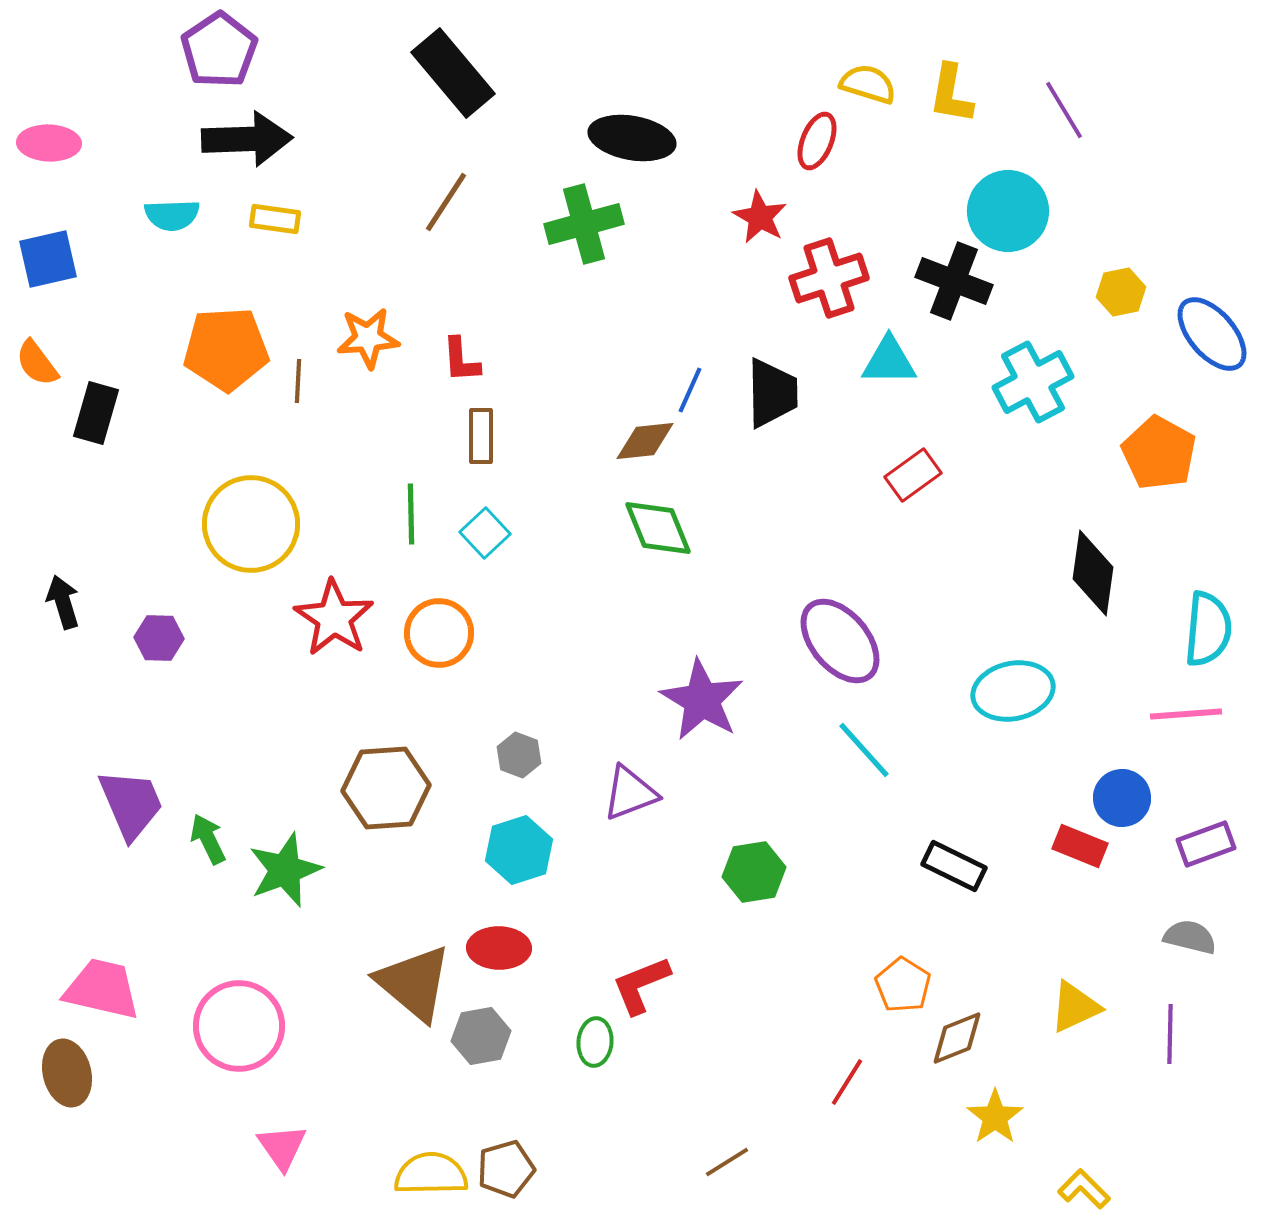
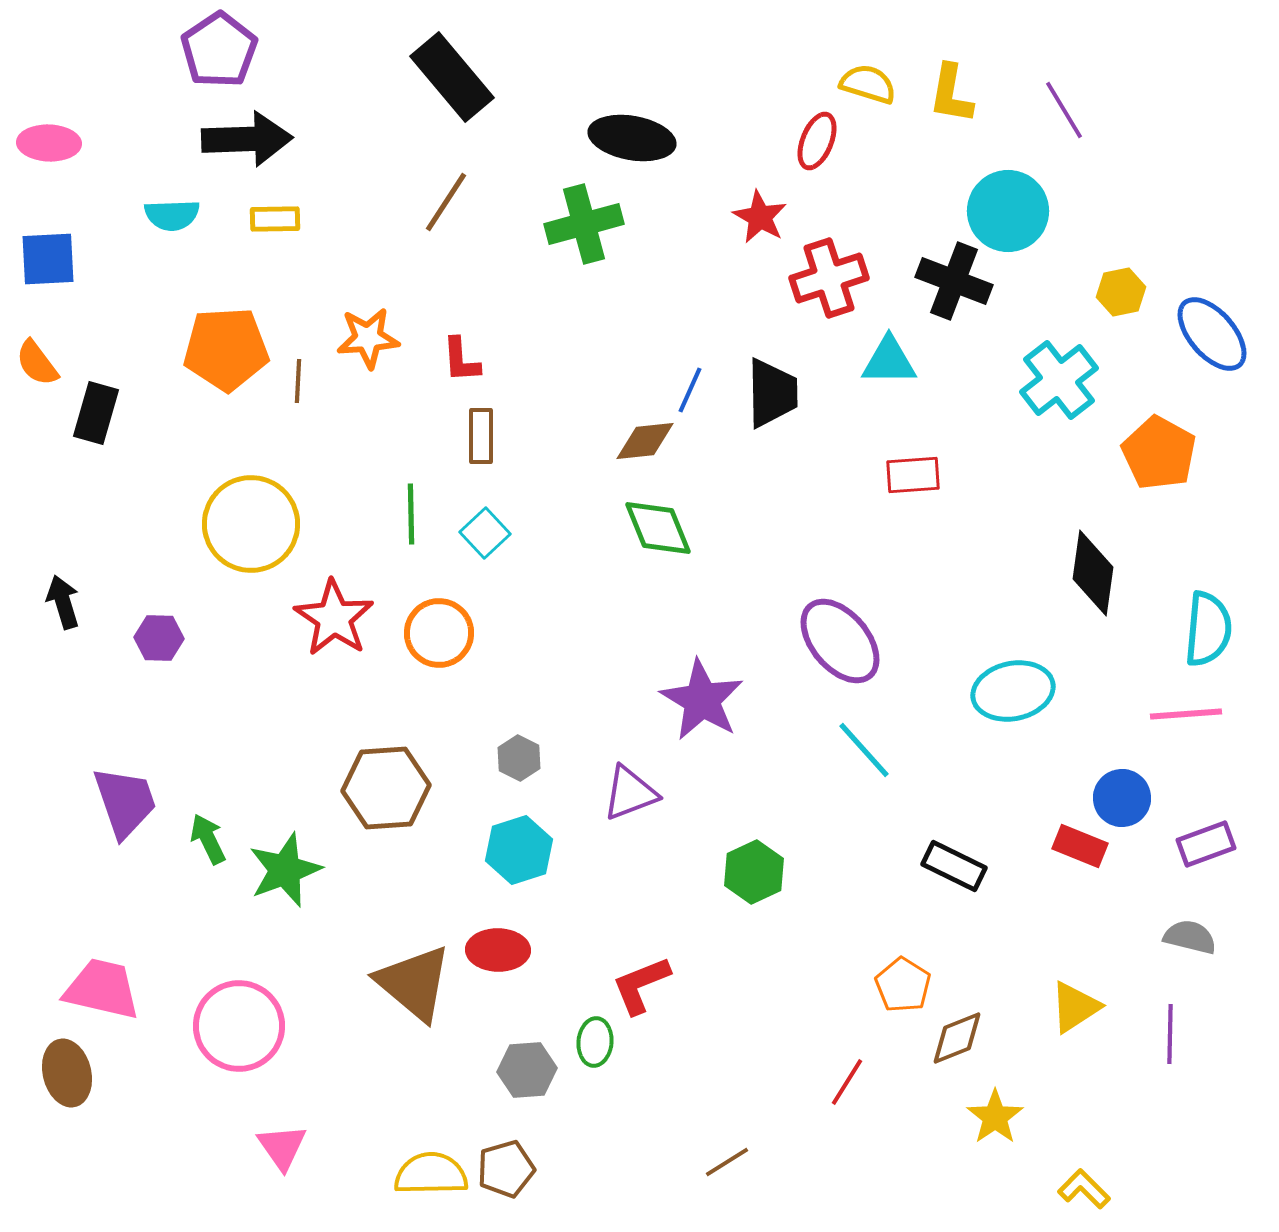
black rectangle at (453, 73): moved 1 px left, 4 px down
yellow rectangle at (275, 219): rotated 9 degrees counterclockwise
blue square at (48, 259): rotated 10 degrees clockwise
cyan cross at (1033, 382): moved 26 px right, 2 px up; rotated 10 degrees counterclockwise
red rectangle at (913, 475): rotated 32 degrees clockwise
gray hexagon at (519, 755): moved 3 px down; rotated 6 degrees clockwise
purple trapezoid at (131, 804): moved 6 px left, 2 px up; rotated 4 degrees clockwise
green hexagon at (754, 872): rotated 16 degrees counterclockwise
red ellipse at (499, 948): moved 1 px left, 2 px down
yellow triangle at (1075, 1007): rotated 8 degrees counterclockwise
gray hexagon at (481, 1036): moved 46 px right, 34 px down; rotated 6 degrees clockwise
